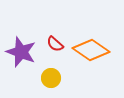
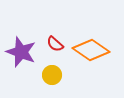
yellow circle: moved 1 px right, 3 px up
